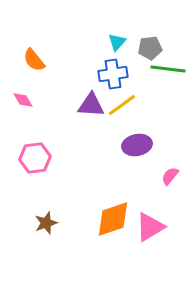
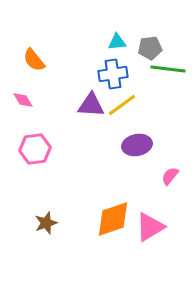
cyan triangle: rotated 42 degrees clockwise
pink hexagon: moved 9 px up
